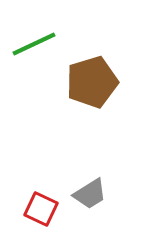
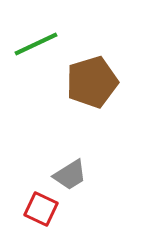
green line: moved 2 px right
gray trapezoid: moved 20 px left, 19 px up
